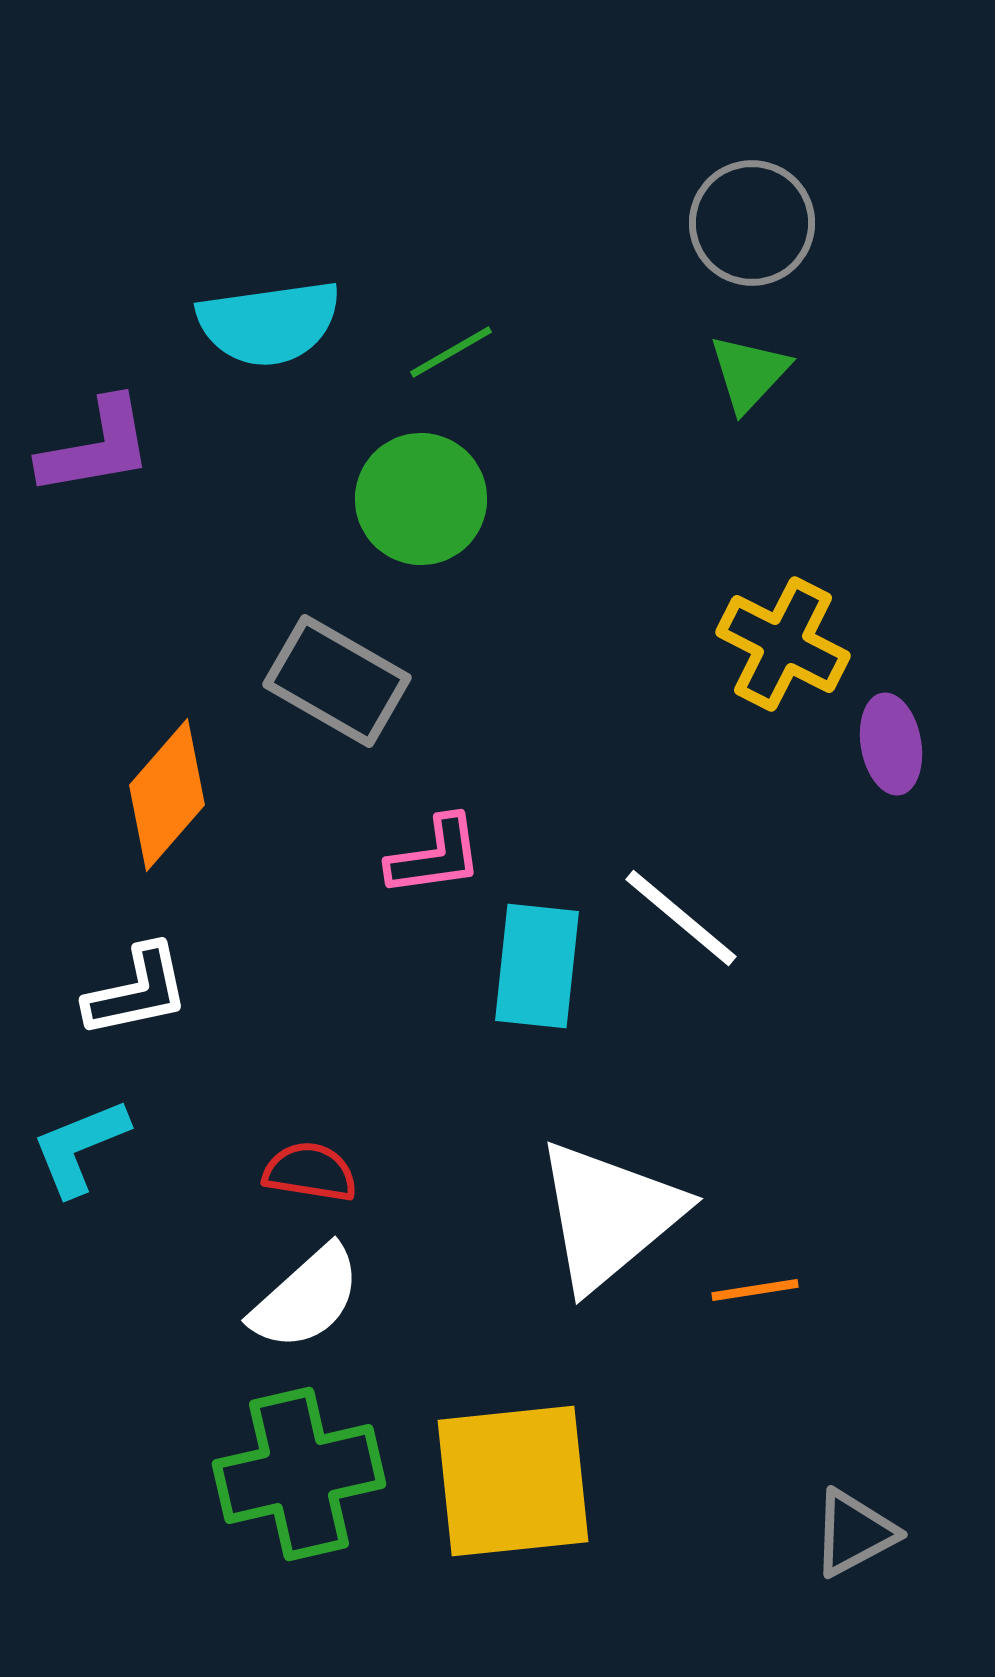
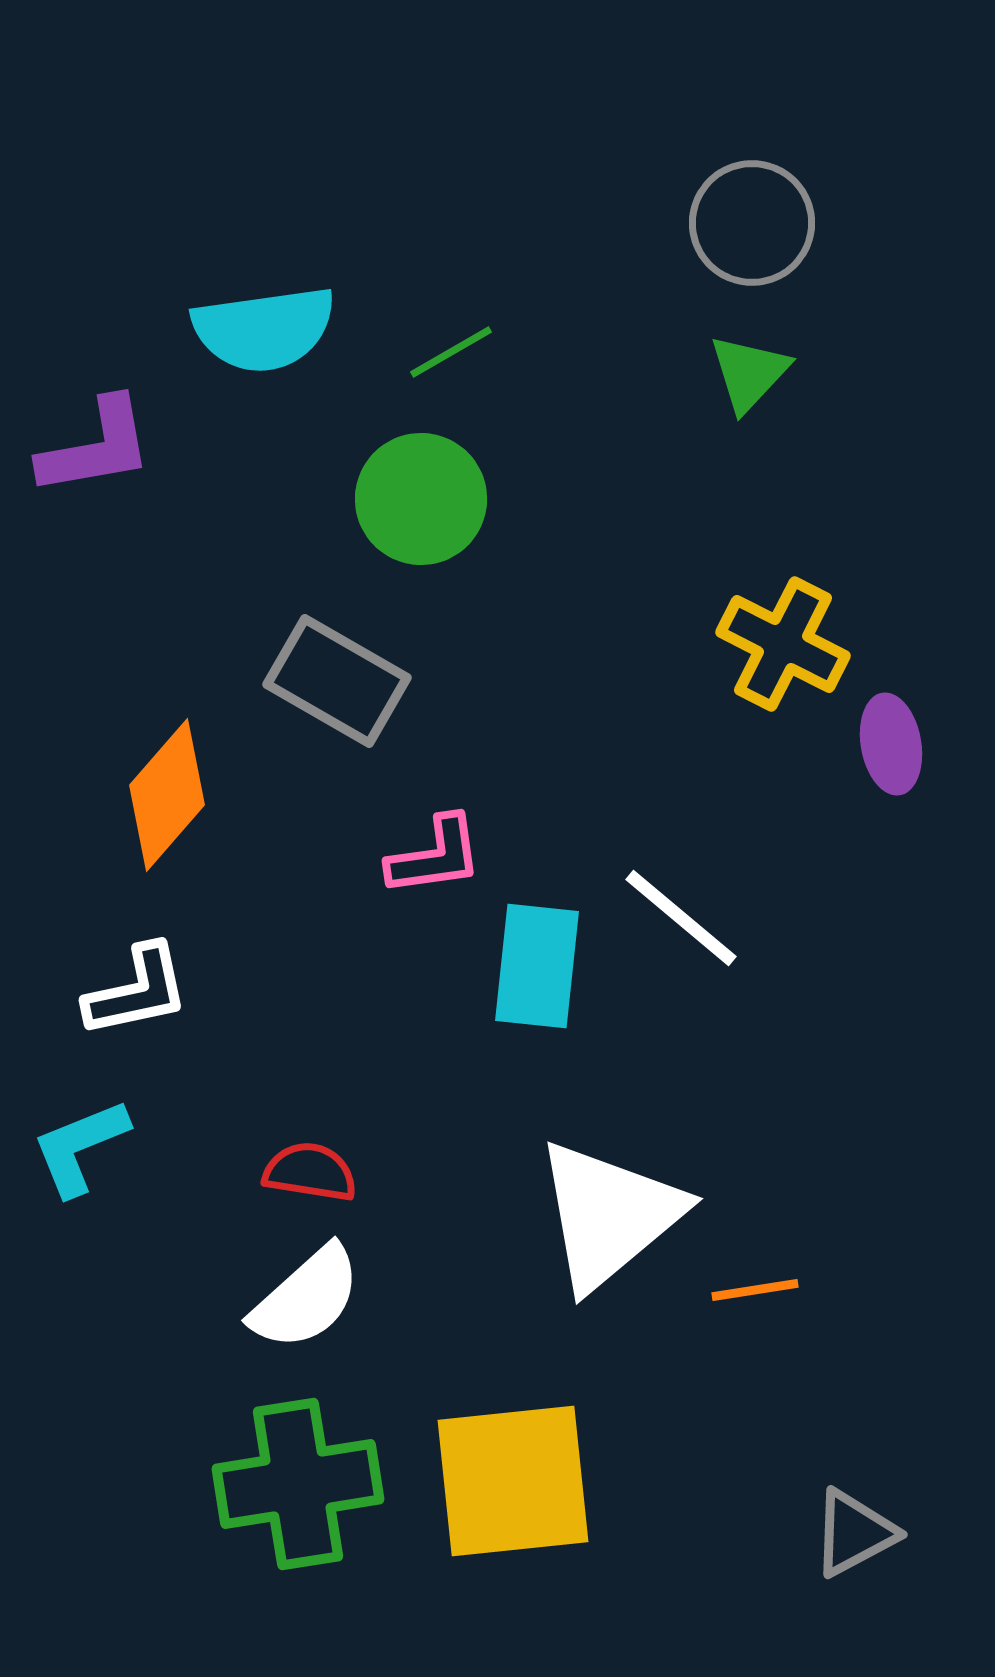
cyan semicircle: moved 5 px left, 6 px down
green cross: moved 1 px left, 10 px down; rotated 4 degrees clockwise
